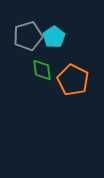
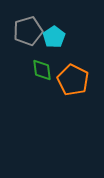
gray pentagon: moved 5 px up
